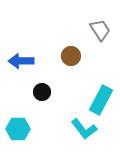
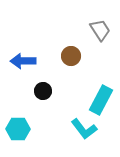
blue arrow: moved 2 px right
black circle: moved 1 px right, 1 px up
